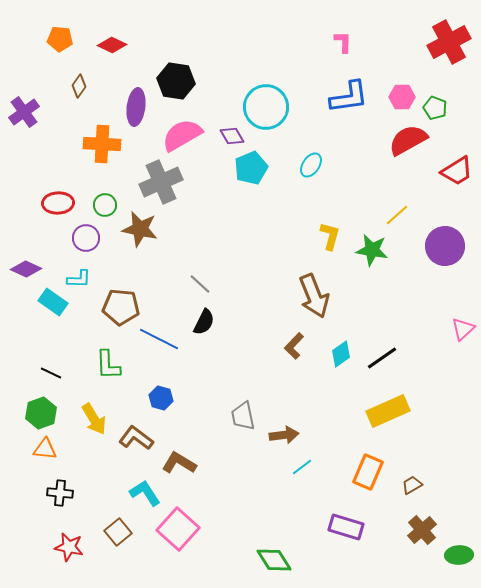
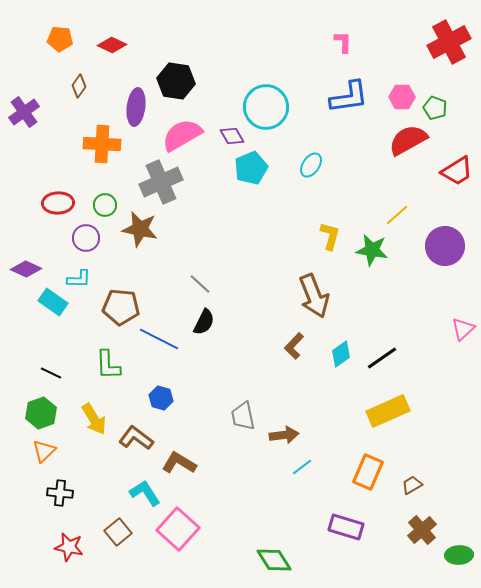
orange triangle at (45, 449): moved 1 px left, 2 px down; rotated 50 degrees counterclockwise
